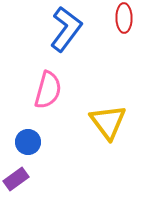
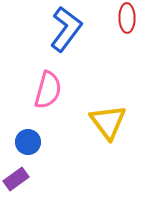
red ellipse: moved 3 px right
